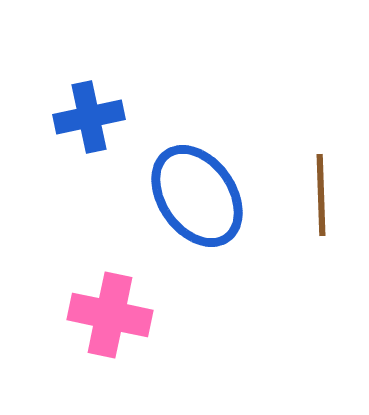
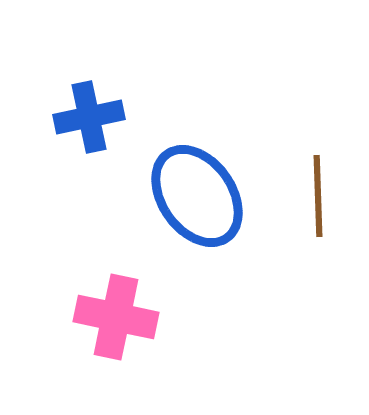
brown line: moved 3 px left, 1 px down
pink cross: moved 6 px right, 2 px down
